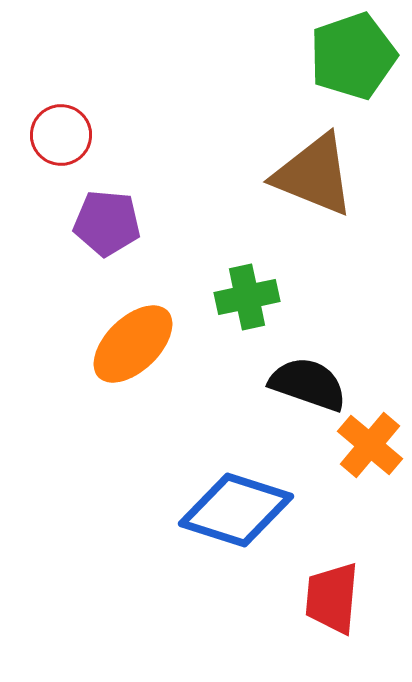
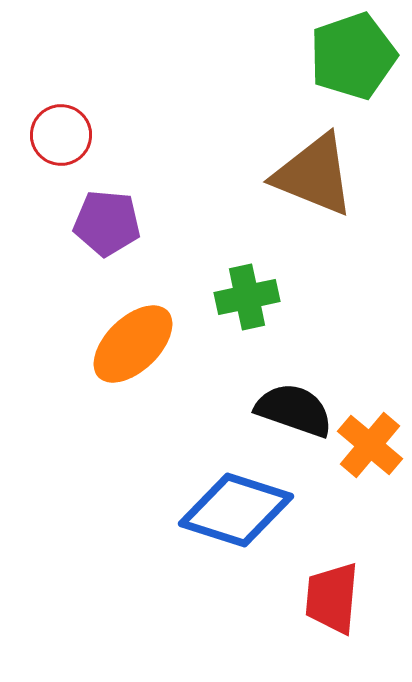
black semicircle: moved 14 px left, 26 px down
